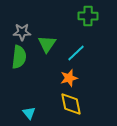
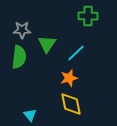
gray star: moved 2 px up
cyan triangle: moved 1 px right, 2 px down
